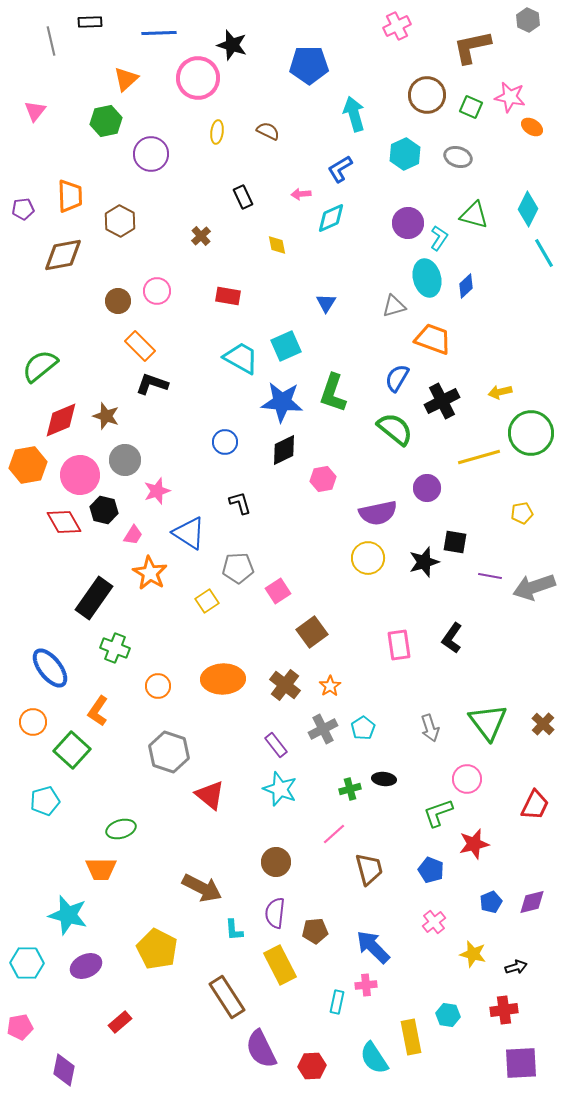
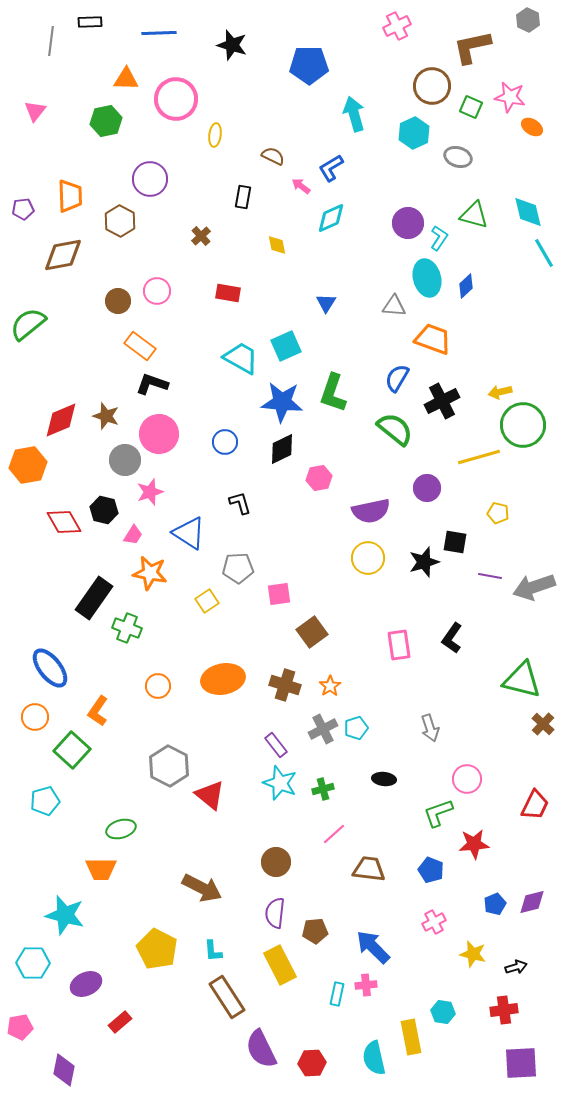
gray line at (51, 41): rotated 20 degrees clockwise
pink circle at (198, 78): moved 22 px left, 21 px down
orange triangle at (126, 79): rotated 44 degrees clockwise
brown circle at (427, 95): moved 5 px right, 9 px up
brown semicircle at (268, 131): moved 5 px right, 25 px down
yellow ellipse at (217, 132): moved 2 px left, 3 px down
purple circle at (151, 154): moved 1 px left, 25 px down
cyan hexagon at (405, 154): moved 9 px right, 21 px up
blue L-shape at (340, 169): moved 9 px left, 1 px up
pink arrow at (301, 194): moved 8 px up; rotated 42 degrees clockwise
black rectangle at (243, 197): rotated 35 degrees clockwise
cyan diamond at (528, 209): moved 3 px down; rotated 40 degrees counterclockwise
red rectangle at (228, 296): moved 3 px up
gray triangle at (394, 306): rotated 20 degrees clockwise
orange rectangle at (140, 346): rotated 8 degrees counterclockwise
green semicircle at (40, 366): moved 12 px left, 42 px up
green circle at (531, 433): moved 8 px left, 8 px up
black diamond at (284, 450): moved 2 px left, 1 px up
pink circle at (80, 475): moved 79 px right, 41 px up
pink hexagon at (323, 479): moved 4 px left, 1 px up
pink star at (157, 491): moved 7 px left, 1 px down
purple semicircle at (378, 513): moved 7 px left, 2 px up
yellow pentagon at (522, 513): moved 24 px left; rotated 25 degrees clockwise
orange star at (150, 573): rotated 20 degrees counterclockwise
pink square at (278, 591): moved 1 px right, 3 px down; rotated 25 degrees clockwise
green cross at (115, 648): moved 12 px right, 20 px up
orange ellipse at (223, 679): rotated 9 degrees counterclockwise
brown cross at (285, 685): rotated 20 degrees counterclockwise
orange circle at (33, 722): moved 2 px right, 5 px up
green triangle at (488, 722): moved 34 px right, 42 px up; rotated 39 degrees counterclockwise
cyan pentagon at (363, 728): moved 7 px left; rotated 15 degrees clockwise
gray hexagon at (169, 752): moved 14 px down; rotated 9 degrees clockwise
cyan star at (280, 789): moved 6 px up
green cross at (350, 789): moved 27 px left
red star at (474, 844): rotated 8 degrees clockwise
brown trapezoid at (369, 869): rotated 68 degrees counterclockwise
blue pentagon at (491, 902): moved 4 px right, 2 px down
cyan star at (68, 915): moved 3 px left
pink cross at (434, 922): rotated 10 degrees clockwise
cyan L-shape at (234, 930): moved 21 px left, 21 px down
cyan hexagon at (27, 963): moved 6 px right
purple ellipse at (86, 966): moved 18 px down
cyan rectangle at (337, 1002): moved 8 px up
cyan hexagon at (448, 1015): moved 5 px left, 3 px up
cyan semicircle at (374, 1058): rotated 20 degrees clockwise
red hexagon at (312, 1066): moved 3 px up
